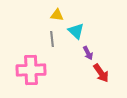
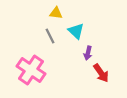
yellow triangle: moved 1 px left, 2 px up
gray line: moved 2 px left, 3 px up; rotated 21 degrees counterclockwise
purple arrow: rotated 40 degrees clockwise
pink cross: rotated 36 degrees clockwise
